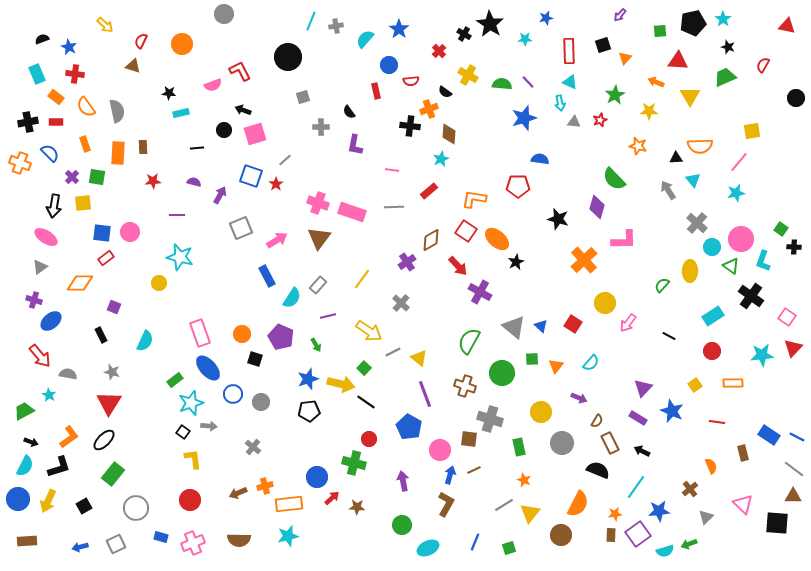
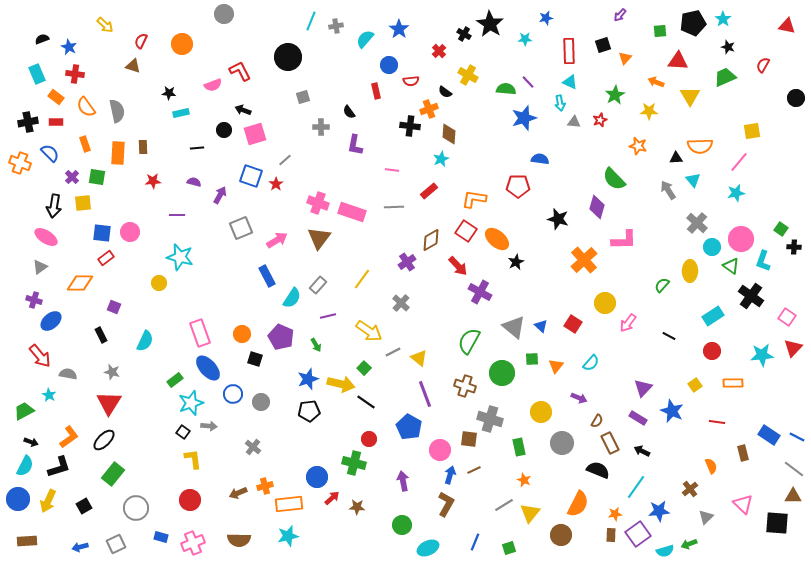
green semicircle at (502, 84): moved 4 px right, 5 px down
